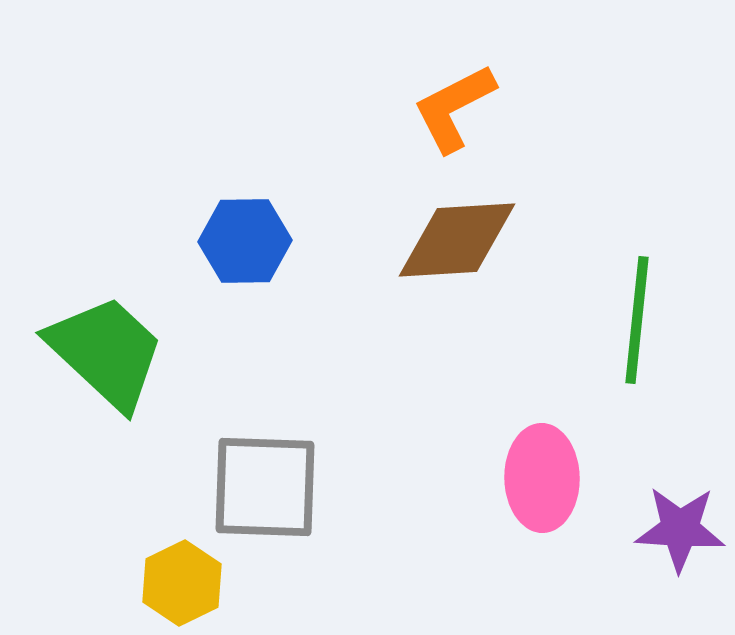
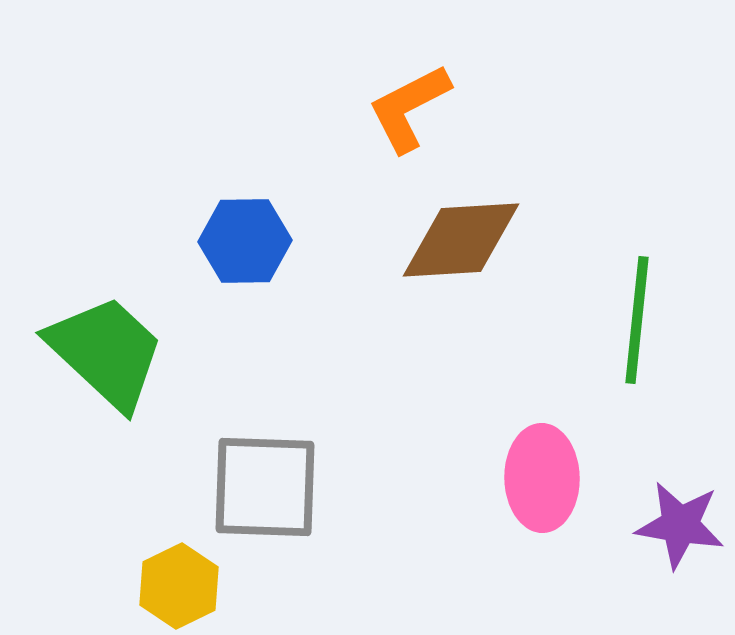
orange L-shape: moved 45 px left
brown diamond: moved 4 px right
purple star: moved 4 px up; rotated 6 degrees clockwise
yellow hexagon: moved 3 px left, 3 px down
